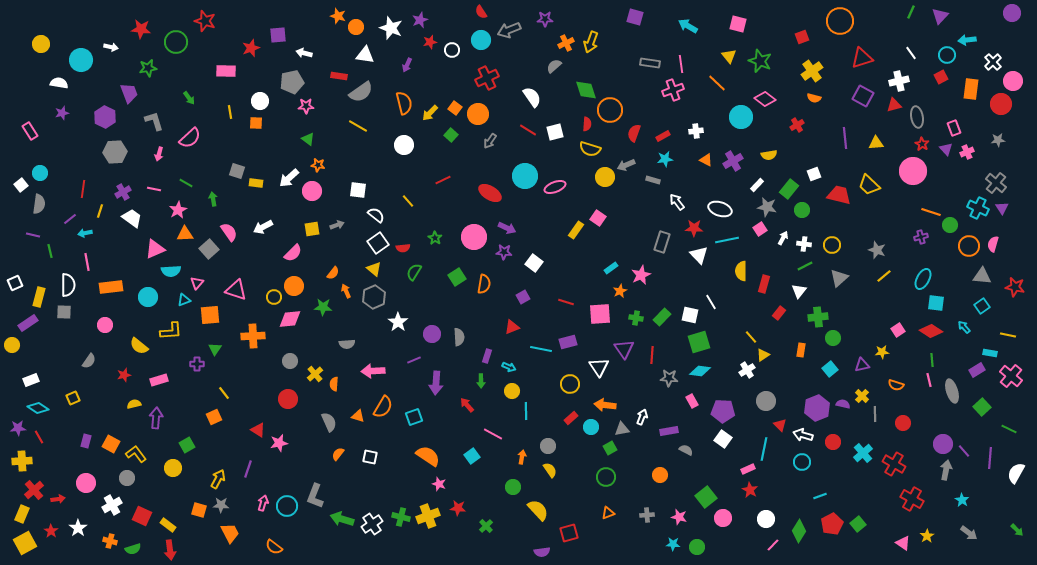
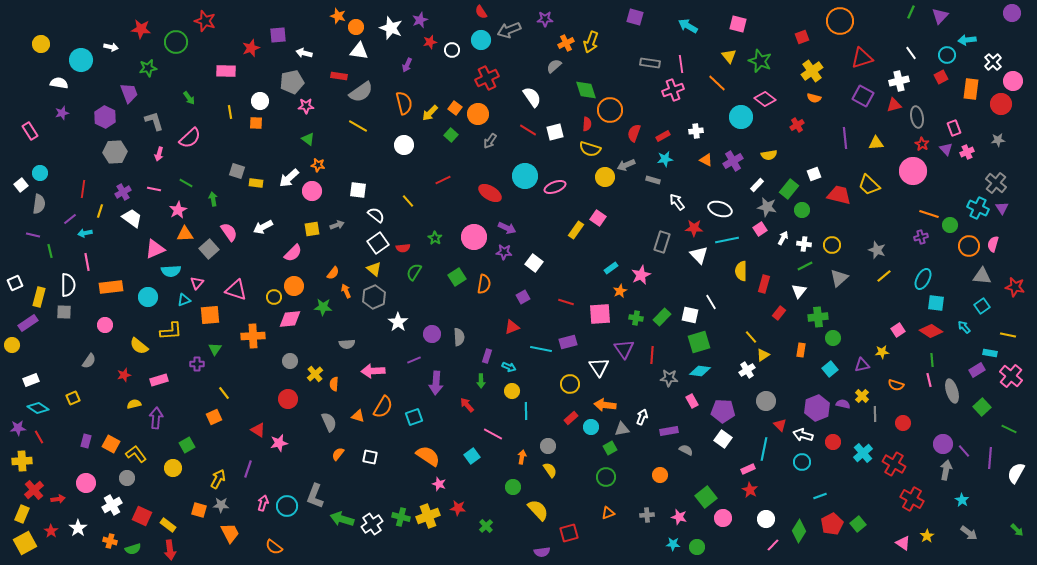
white triangle at (365, 55): moved 6 px left, 4 px up
orange line at (931, 212): moved 2 px left, 2 px down
